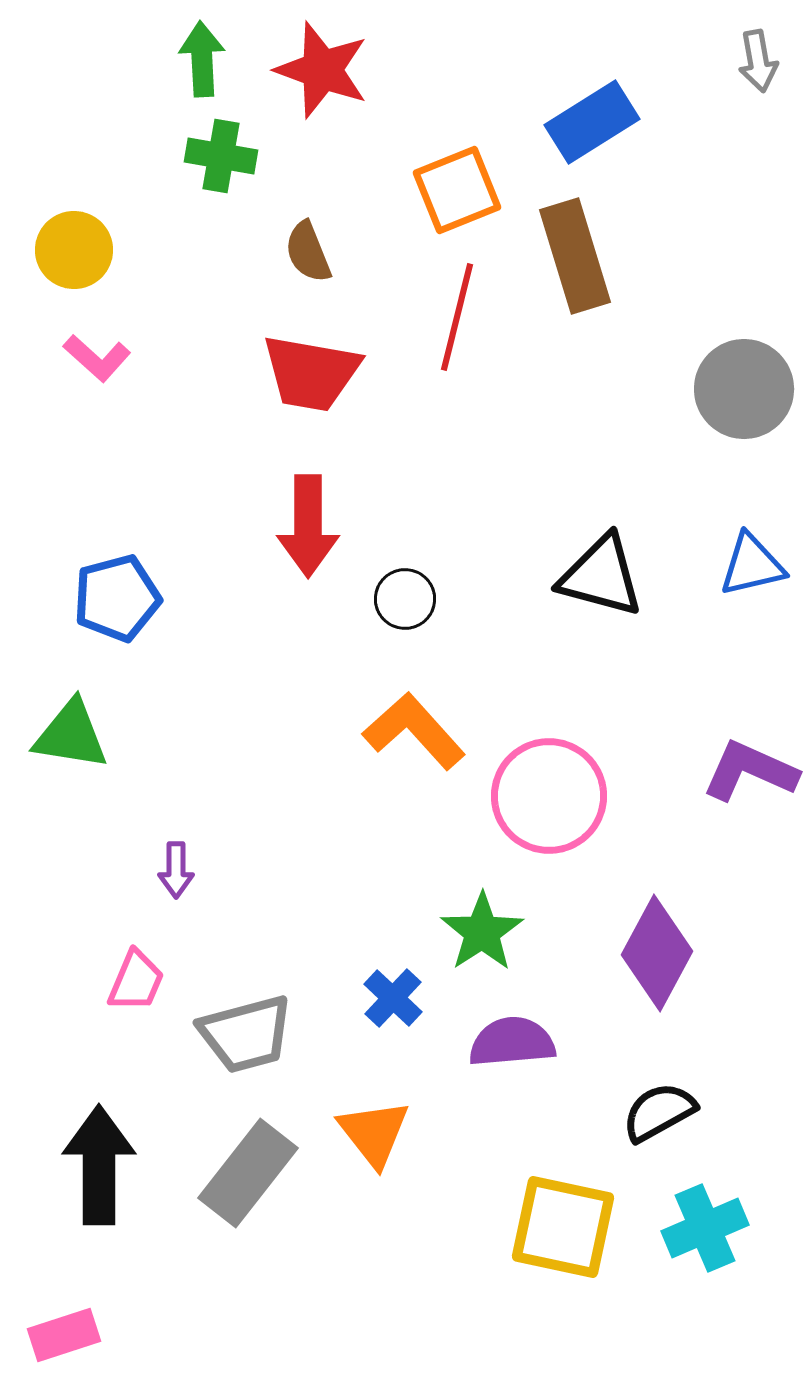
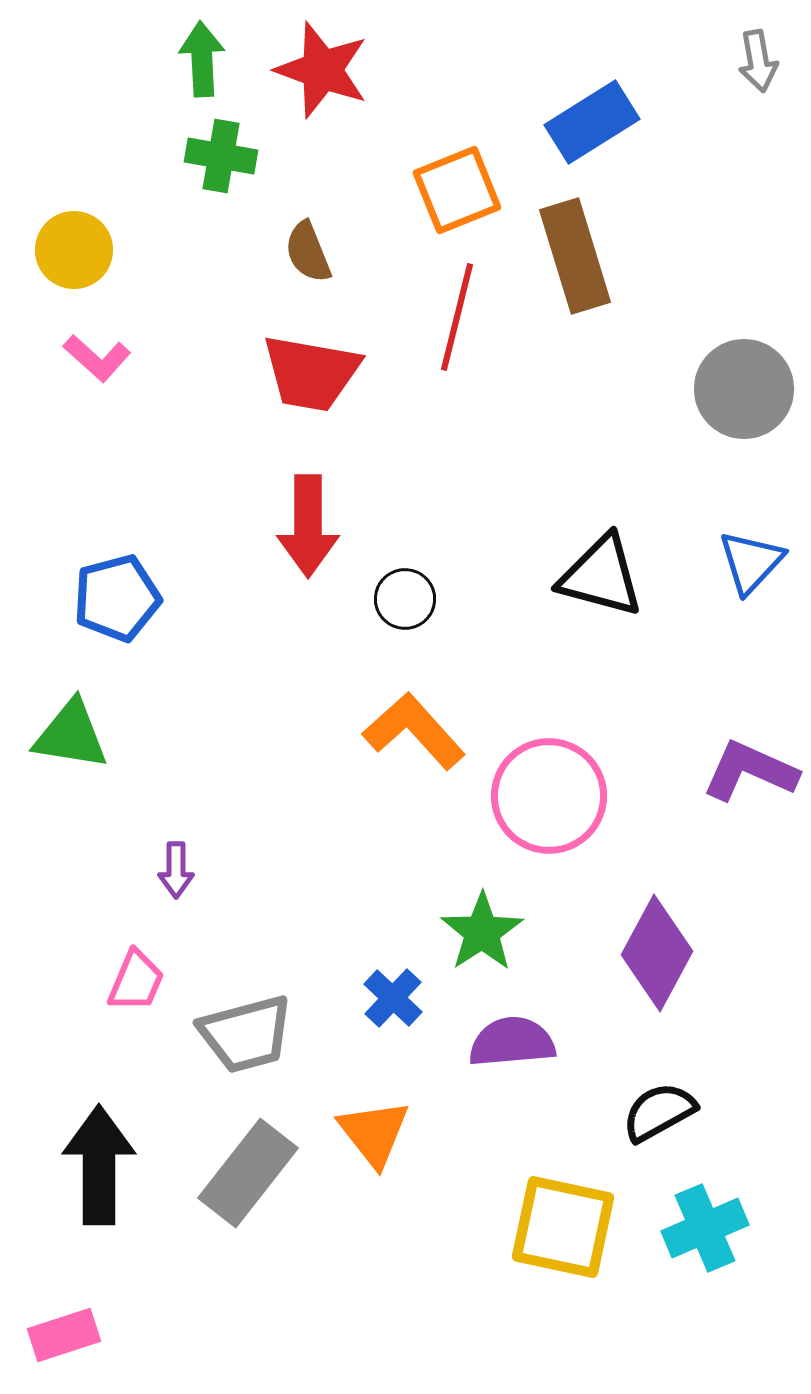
blue triangle: moved 1 px left, 3 px up; rotated 34 degrees counterclockwise
